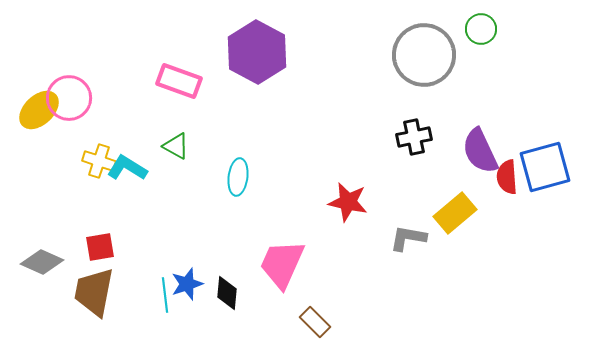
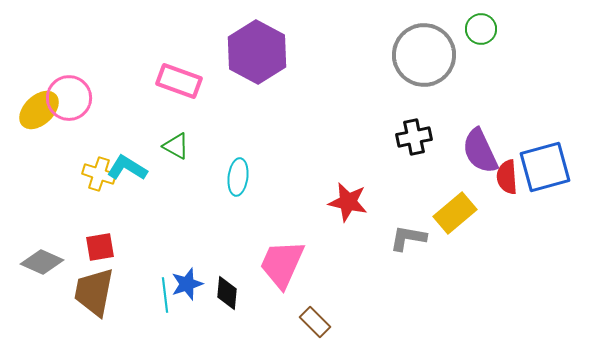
yellow cross: moved 13 px down
